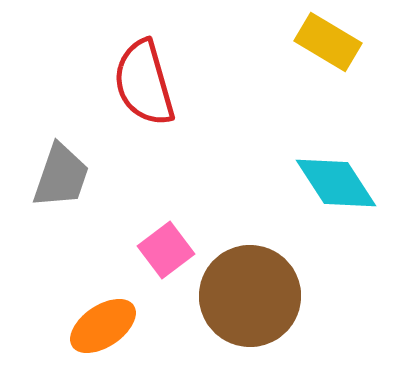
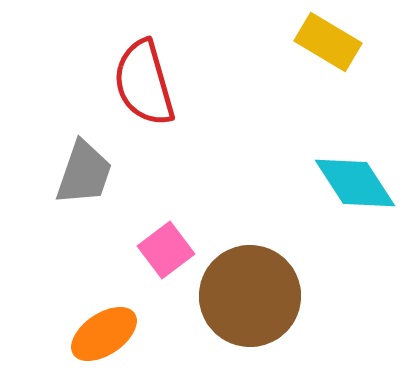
gray trapezoid: moved 23 px right, 3 px up
cyan diamond: moved 19 px right
orange ellipse: moved 1 px right, 8 px down
